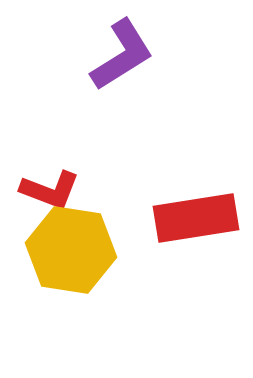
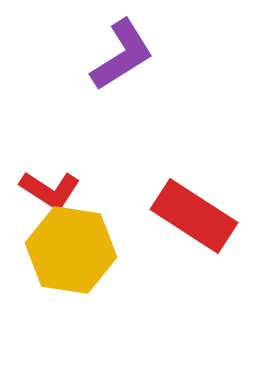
red L-shape: rotated 12 degrees clockwise
red rectangle: moved 2 px left, 2 px up; rotated 42 degrees clockwise
